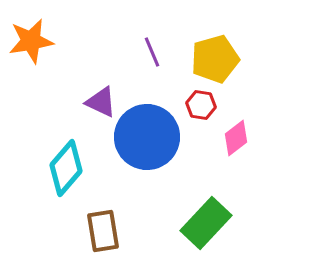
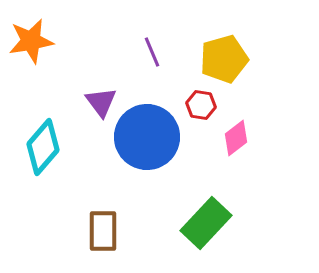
yellow pentagon: moved 9 px right
purple triangle: rotated 28 degrees clockwise
cyan diamond: moved 23 px left, 21 px up
brown rectangle: rotated 9 degrees clockwise
